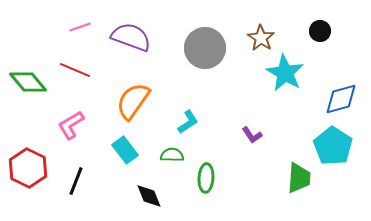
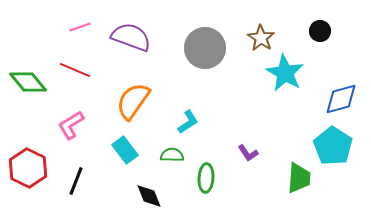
purple L-shape: moved 4 px left, 18 px down
